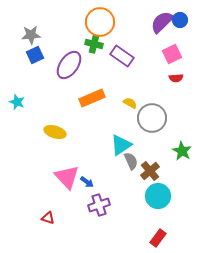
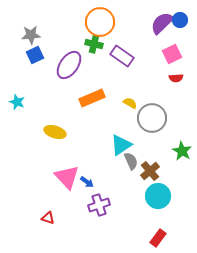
purple semicircle: moved 1 px down
